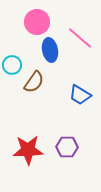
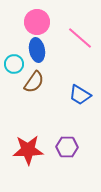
blue ellipse: moved 13 px left
cyan circle: moved 2 px right, 1 px up
